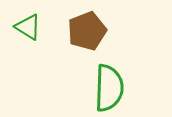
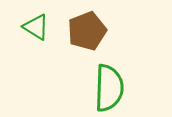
green triangle: moved 8 px right
